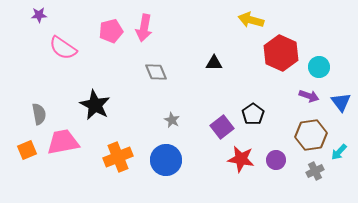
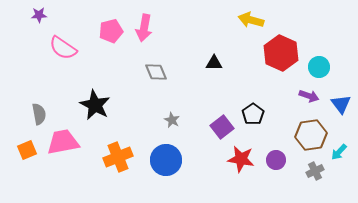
blue triangle: moved 2 px down
